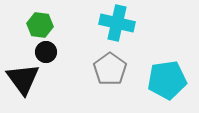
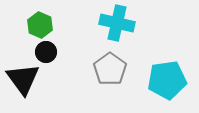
green hexagon: rotated 15 degrees clockwise
